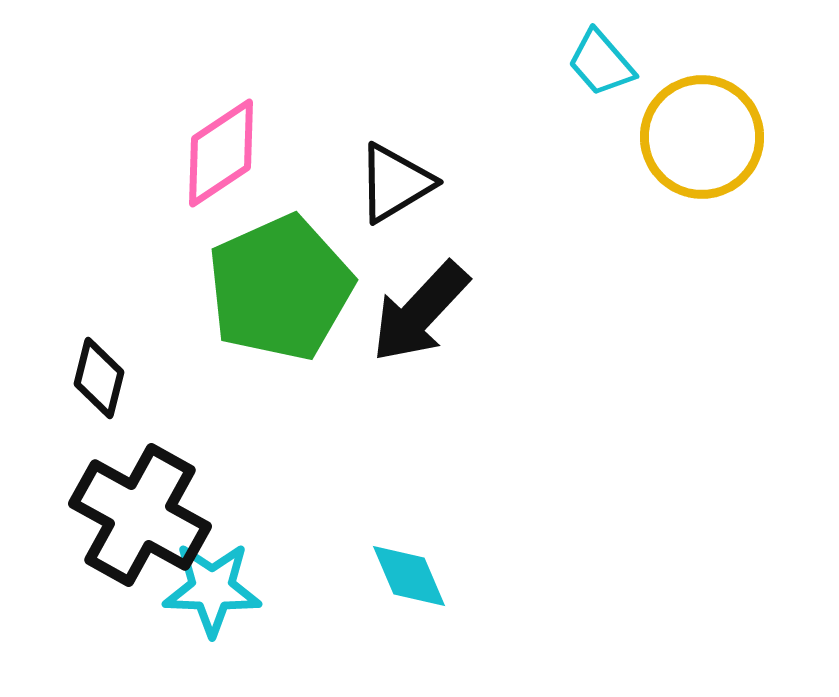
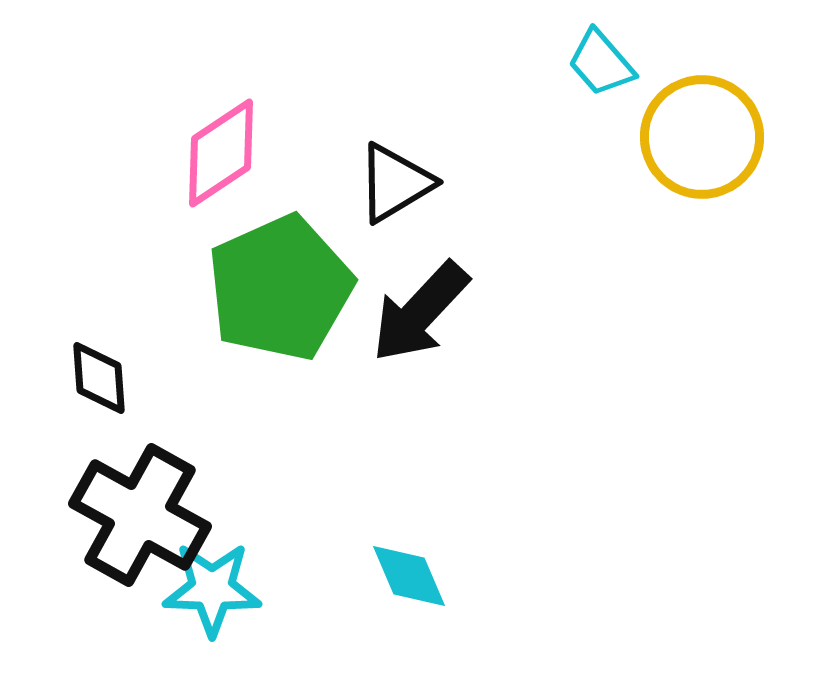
black diamond: rotated 18 degrees counterclockwise
